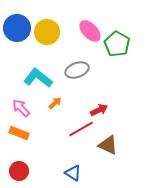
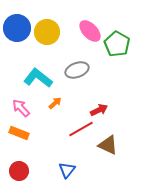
blue triangle: moved 6 px left, 3 px up; rotated 36 degrees clockwise
